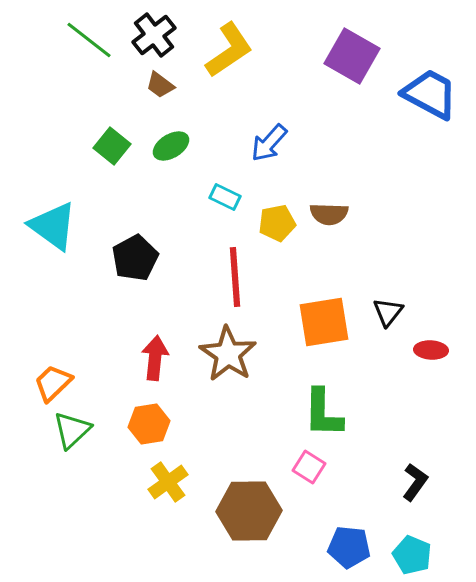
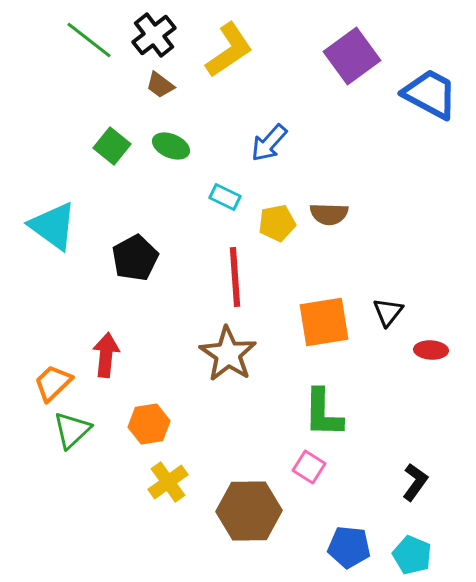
purple square: rotated 24 degrees clockwise
green ellipse: rotated 54 degrees clockwise
red arrow: moved 49 px left, 3 px up
